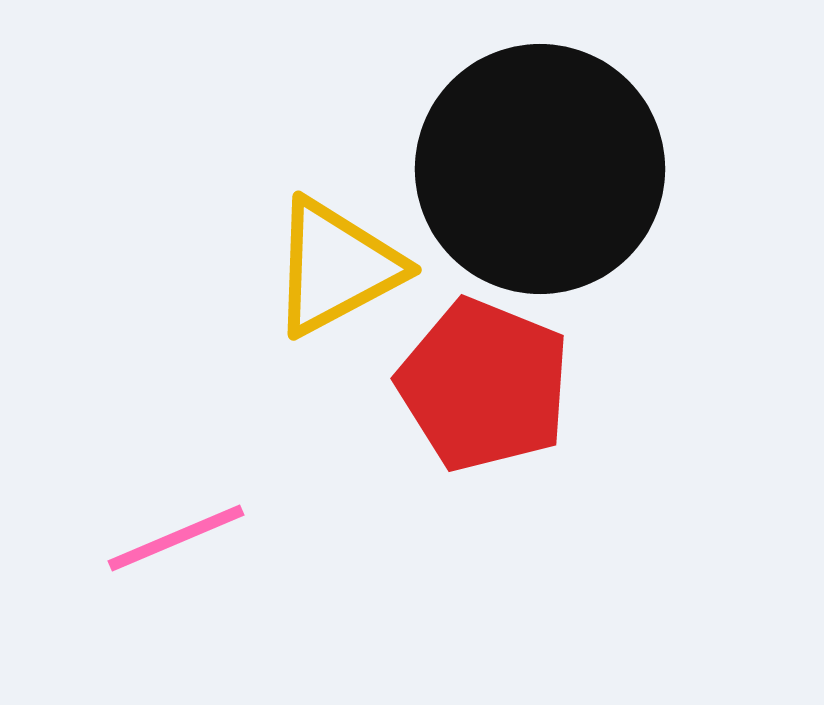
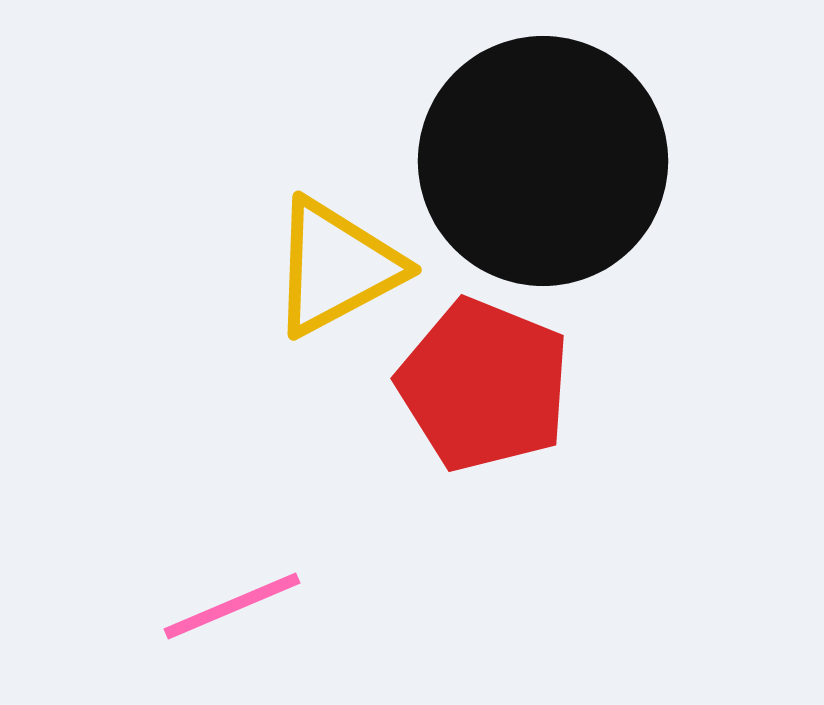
black circle: moved 3 px right, 8 px up
pink line: moved 56 px right, 68 px down
